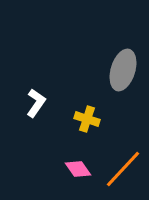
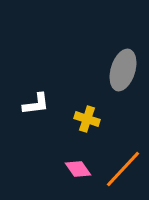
white L-shape: moved 1 px down; rotated 48 degrees clockwise
